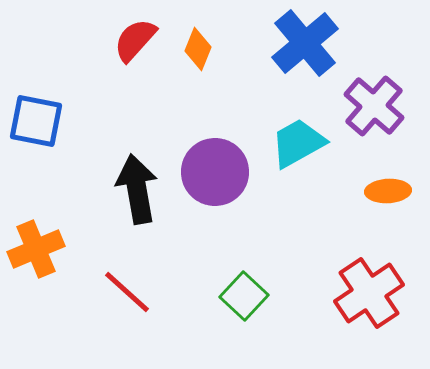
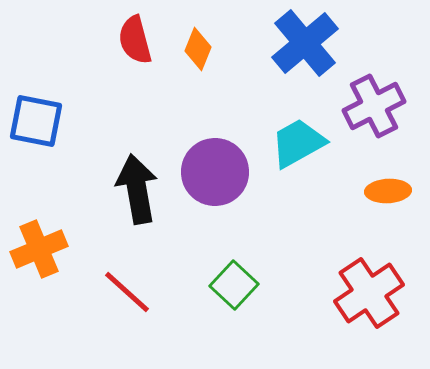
red semicircle: rotated 57 degrees counterclockwise
purple cross: rotated 22 degrees clockwise
orange cross: moved 3 px right
green square: moved 10 px left, 11 px up
